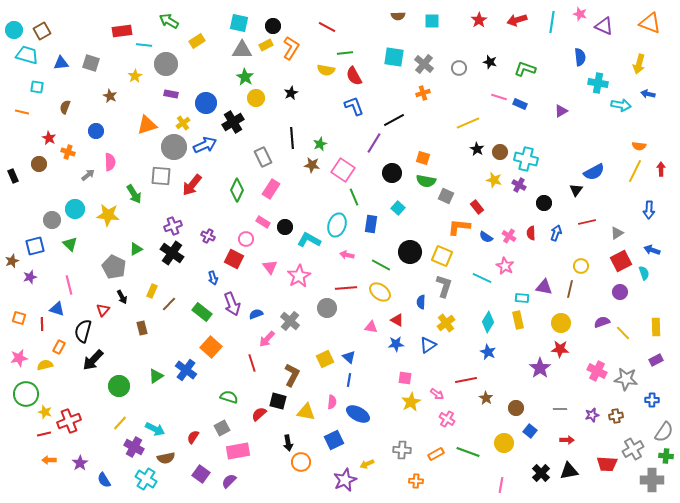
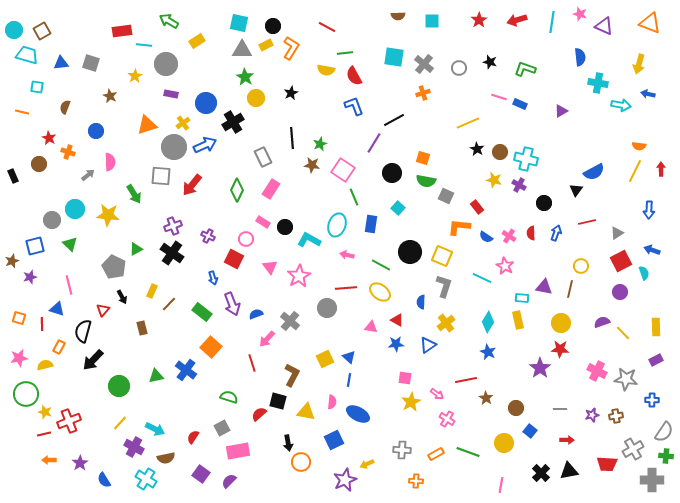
green triangle at (156, 376): rotated 21 degrees clockwise
